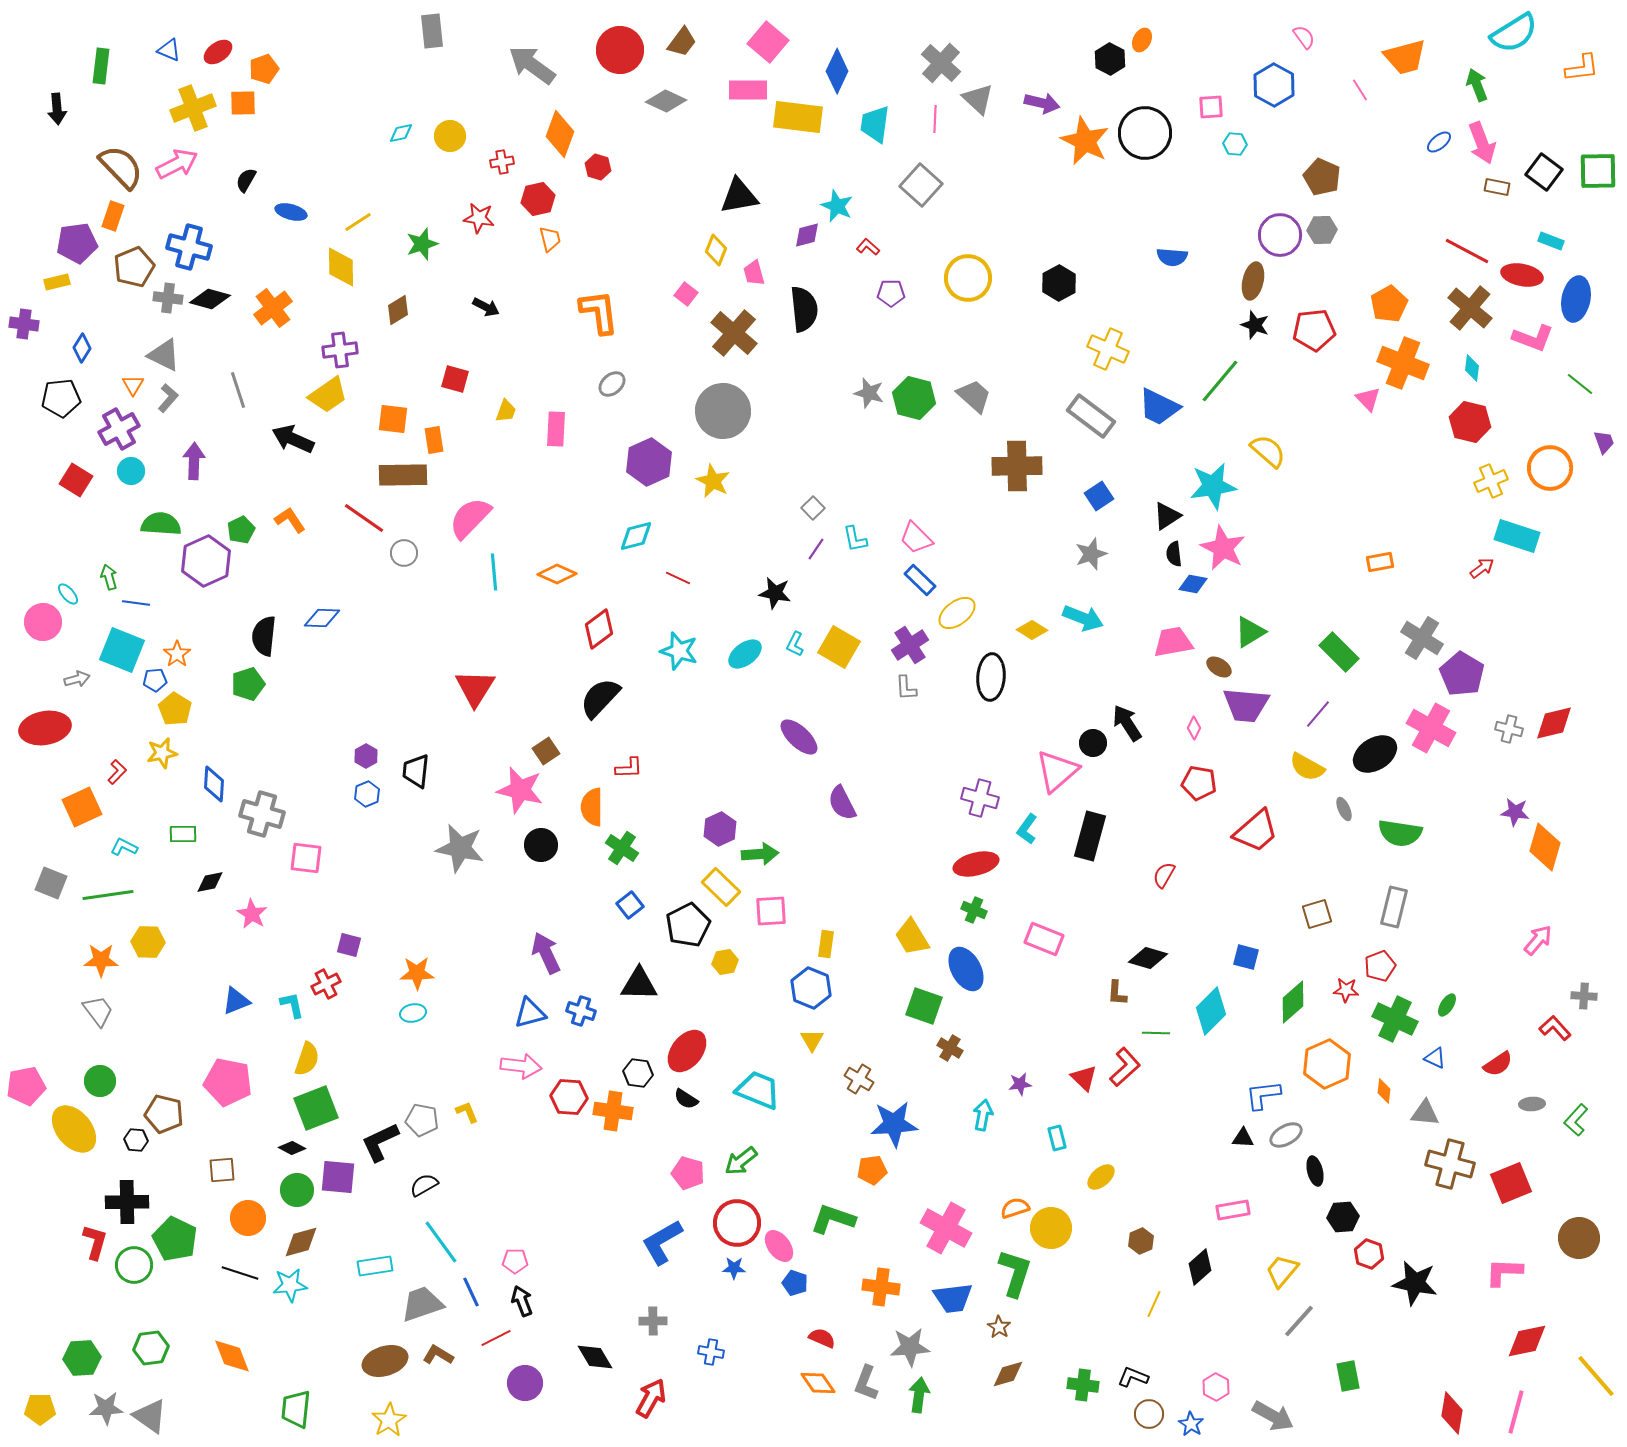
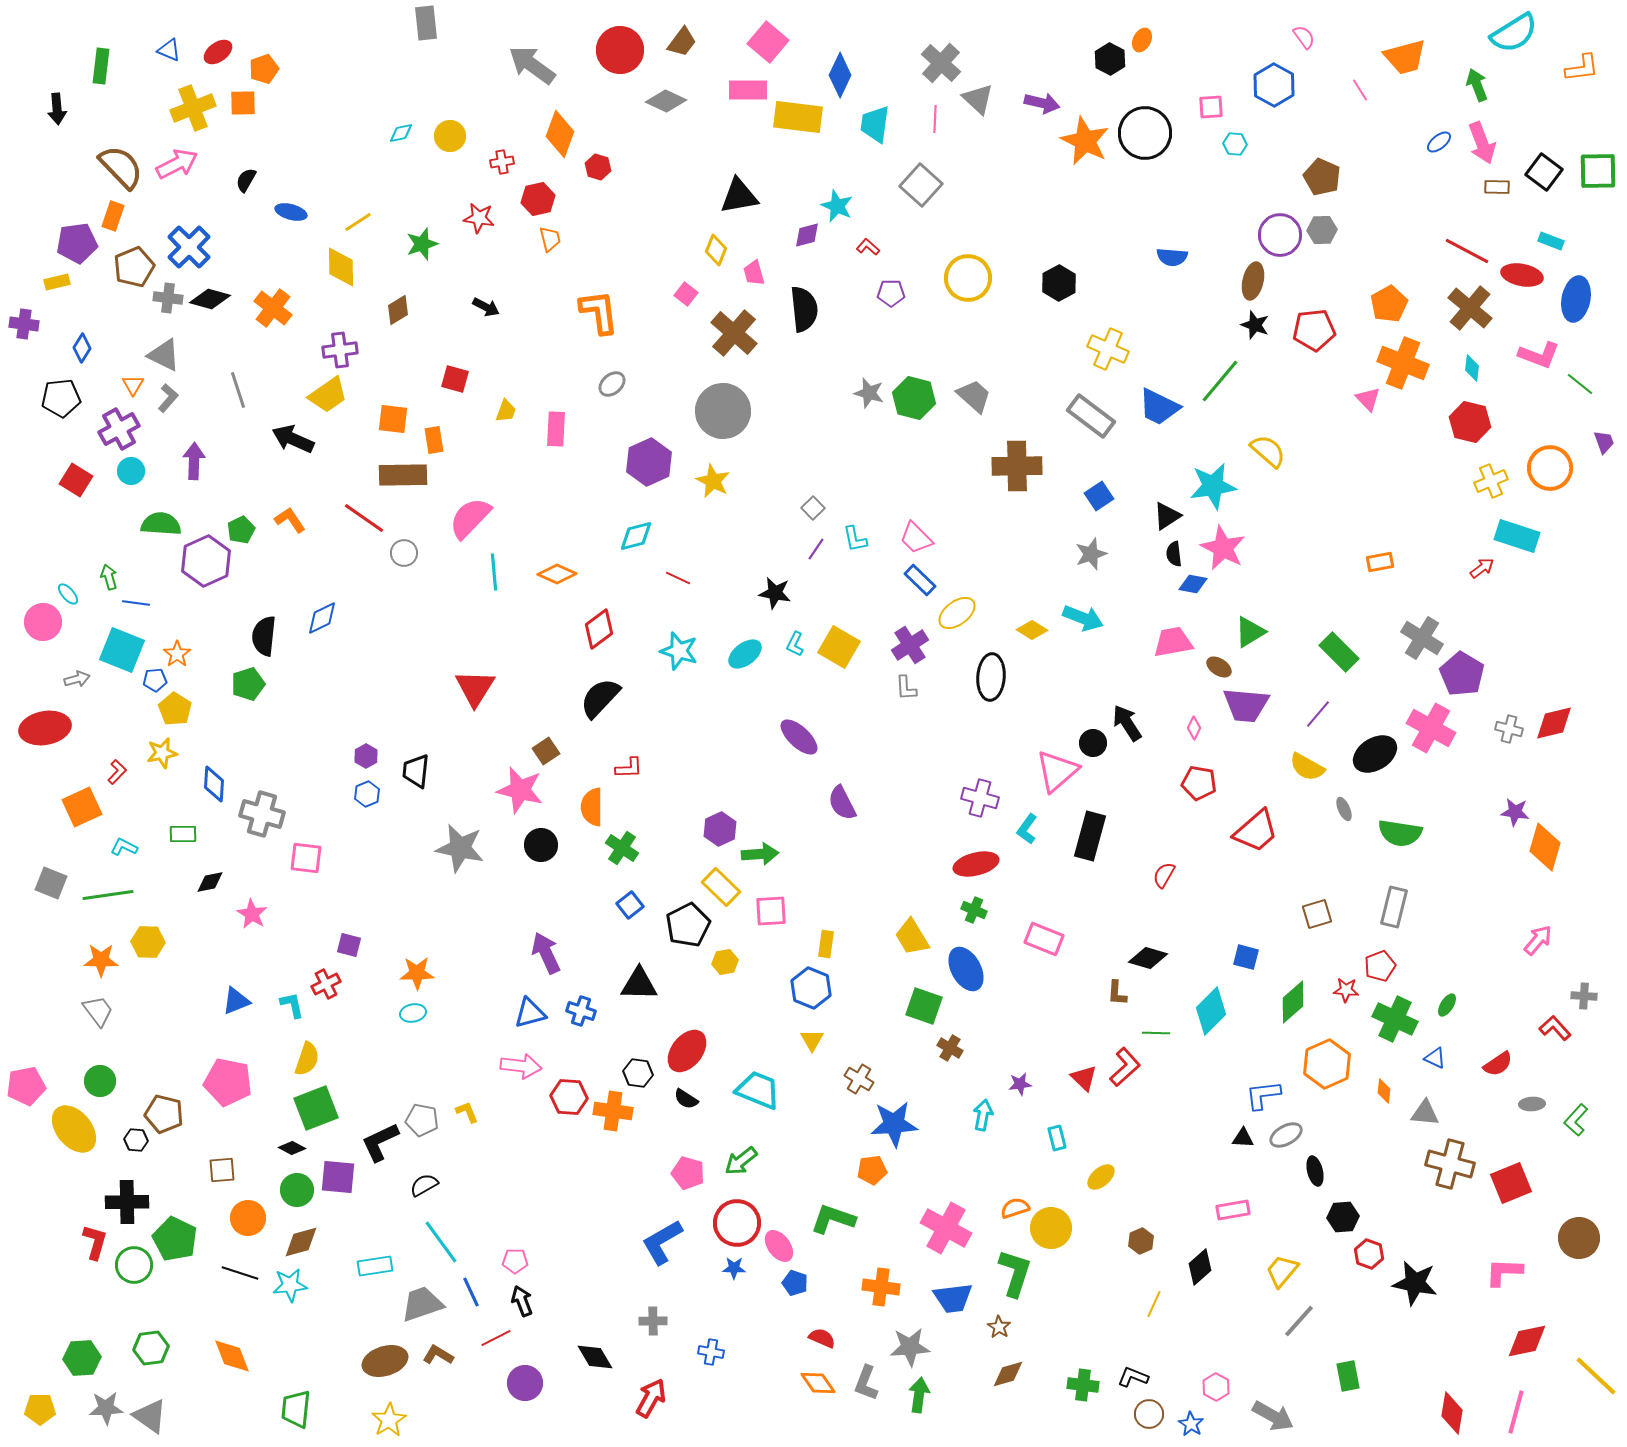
gray rectangle at (432, 31): moved 6 px left, 8 px up
blue diamond at (837, 71): moved 3 px right, 4 px down
brown rectangle at (1497, 187): rotated 10 degrees counterclockwise
blue cross at (189, 247): rotated 30 degrees clockwise
orange cross at (273, 308): rotated 15 degrees counterclockwise
pink L-shape at (1533, 338): moved 6 px right, 17 px down
blue diamond at (322, 618): rotated 27 degrees counterclockwise
yellow line at (1596, 1376): rotated 6 degrees counterclockwise
